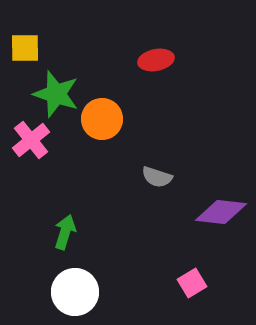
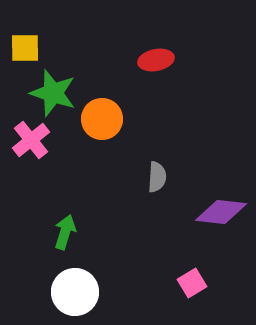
green star: moved 3 px left, 1 px up
gray semicircle: rotated 104 degrees counterclockwise
